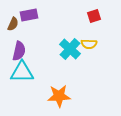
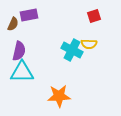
cyan cross: moved 2 px right, 1 px down; rotated 15 degrees counterclockwise
